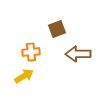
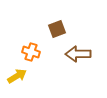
orange cross: rotated 24 degrees clockwise
yellow arrow: moved 7 px left
